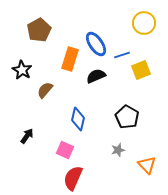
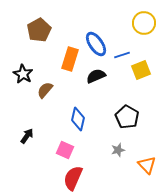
black star: moved 1 px right, 4 px down
